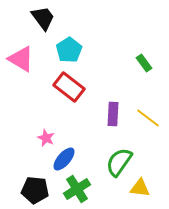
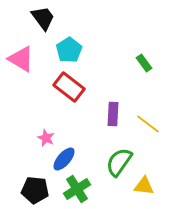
yellow line: moved 6 px down
yellow triangle: moved 4 px right, 2 px up
